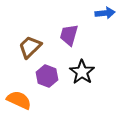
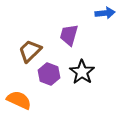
brown trapezoid: moved 4 px down
purple hexagon: moved 2 px right, 2 px up
